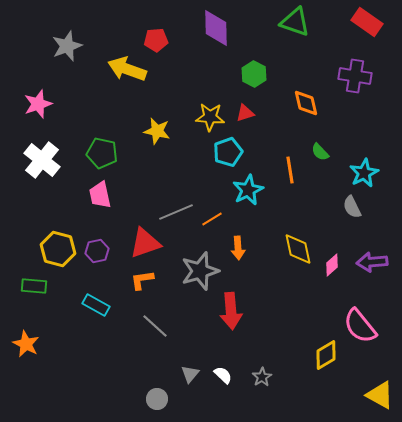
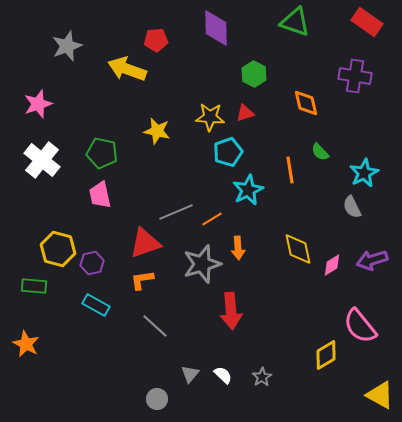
purple hexagon at (97, 251): moved 5 px left, 12 px down
purple arrow at (372, 262): moved 2 px up; rotated 12 degrees counterclockwise
pink diamond at (332, 265): rotated 10 degrees clockwise
gray star at (200, 271): moved 2 px right, 7 px up
